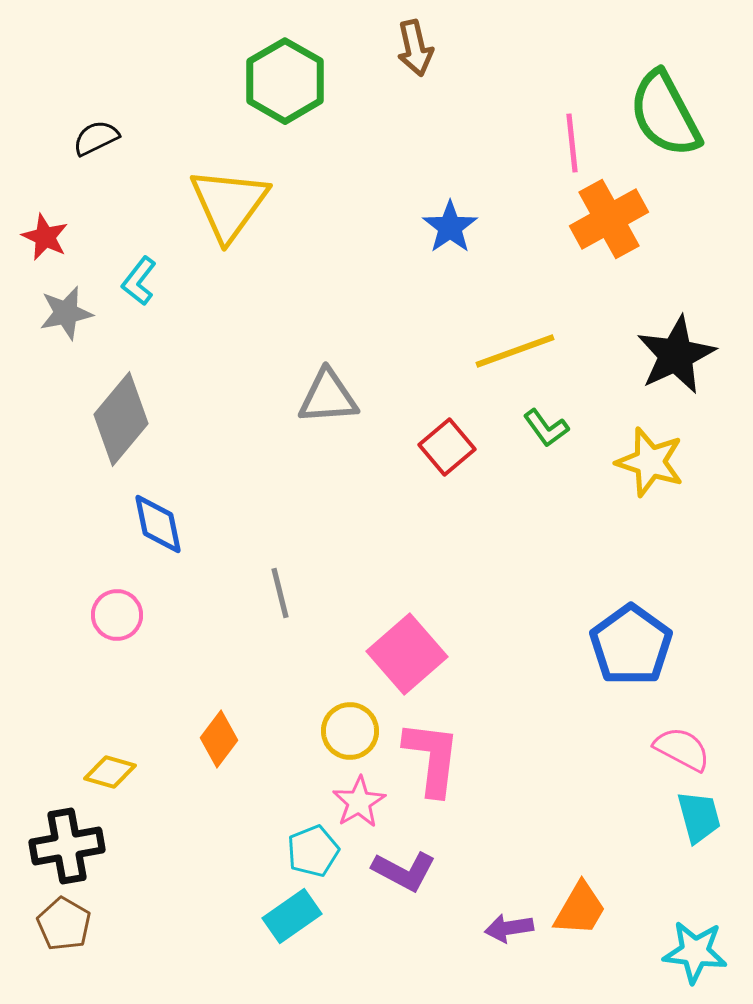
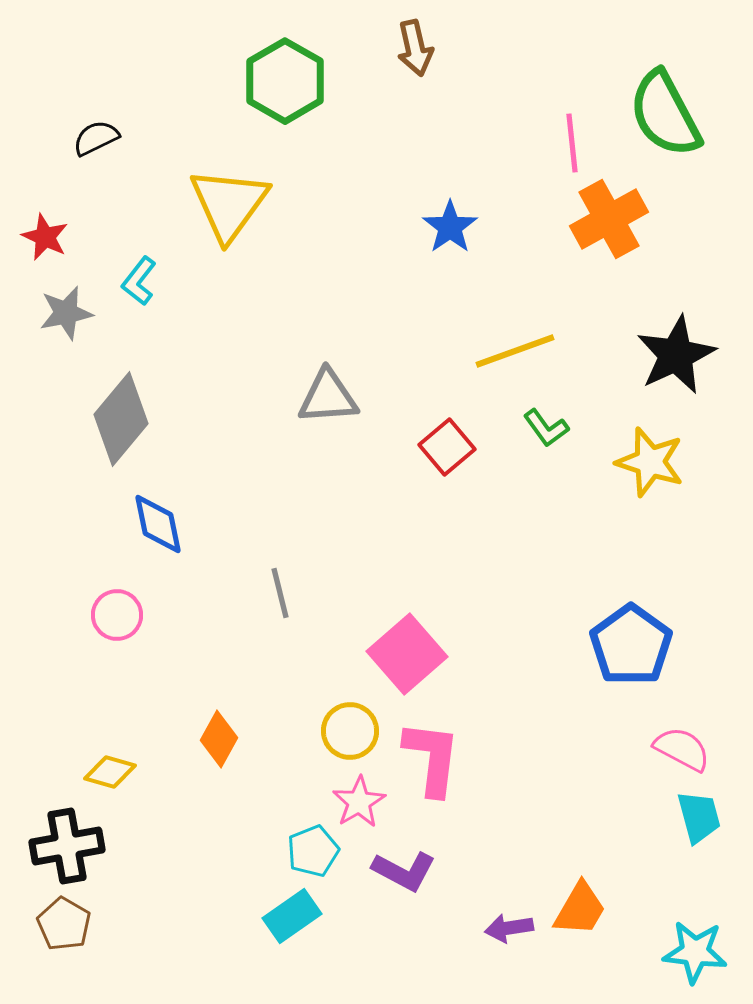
orange diamond: rotated 8 degrees counterclockwise
